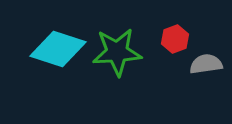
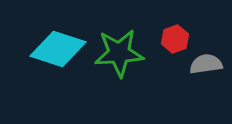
green star: moved 2 px right, 1 px down
